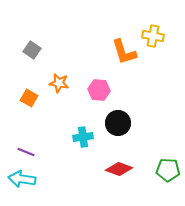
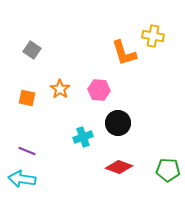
orange L-shape: moved 1 px down
orange star: moved 1 px right, 6 px down; rotated 24 degrees clockwise
orange square: moved 2 px left; rotated 18 degrees counterclockwise
cyan cross: rotated 12 degrees counterclockwise
purple line: moved 1 px right, 1 px up
red diamond: moved 2 px up
